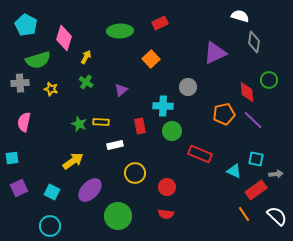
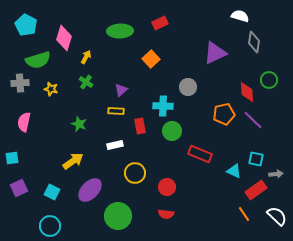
yellow rectangle at (101, 122): moved 15 px right, 11 px up
